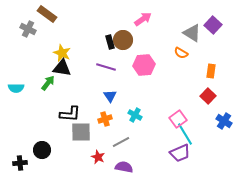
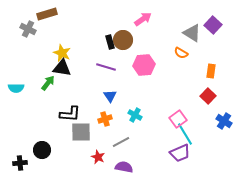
brown rectangle: rotated 54 degrees counterclockwise
